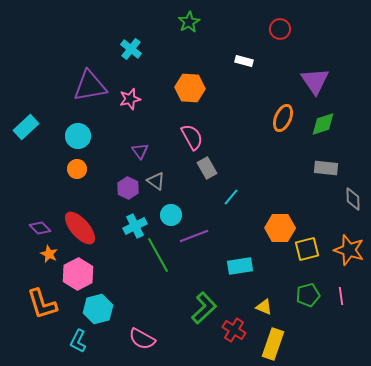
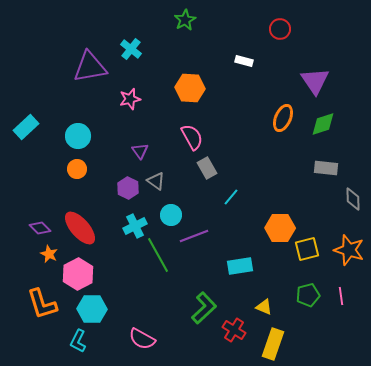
green star at (189, 22): moved 4 px left, 2 px up
purple triangle at (90, 86): moved 19 px up
cyan hexagon at (98, 309): moved 6 px left; rotated 16 degrees clockwise
